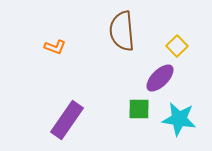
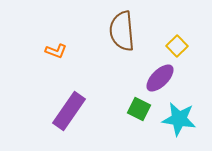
orange L-shape: moved 1 px right, 4 px down
green square: rotated 25 degrees clockwise
purple rectangle: moved 2 px right, 9 px up
